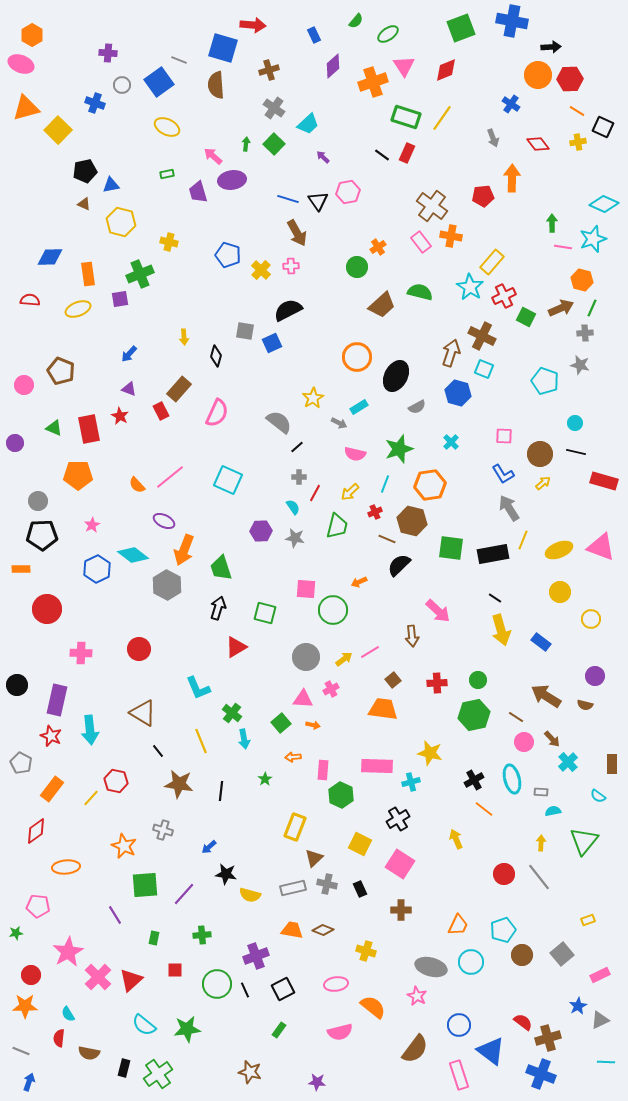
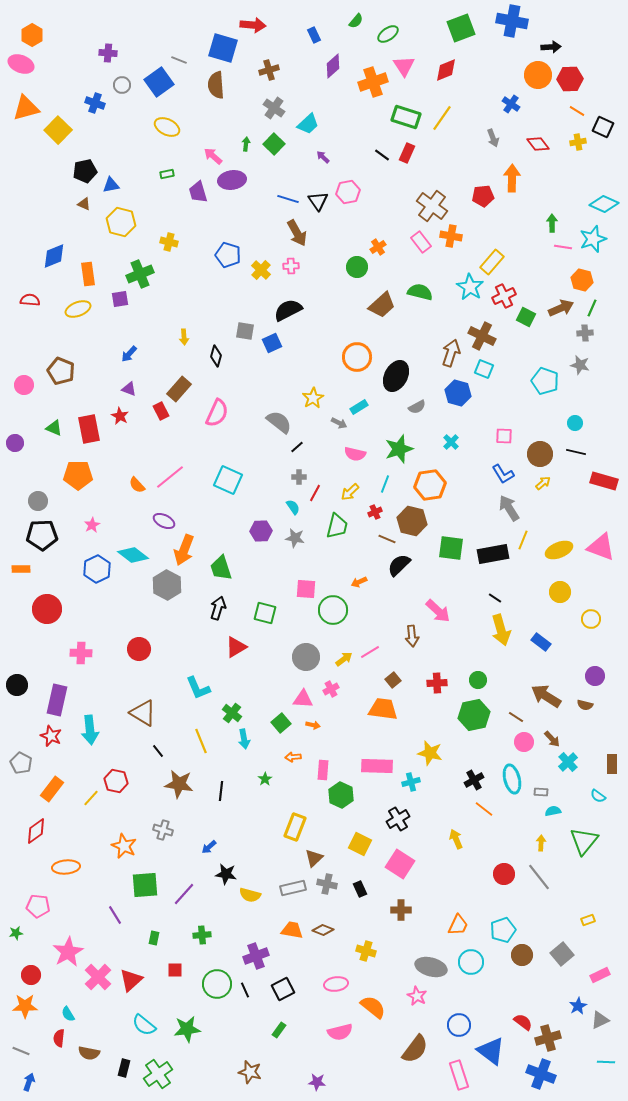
blue diamond at (50, 257): moved 4 px right, 1 px up; rotated 20 degrees counterclockwise
